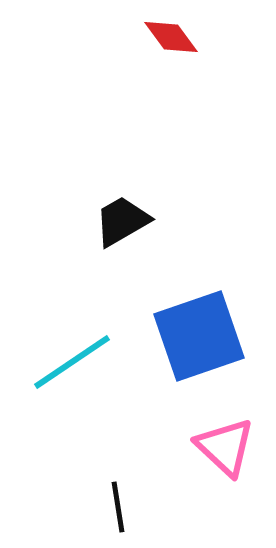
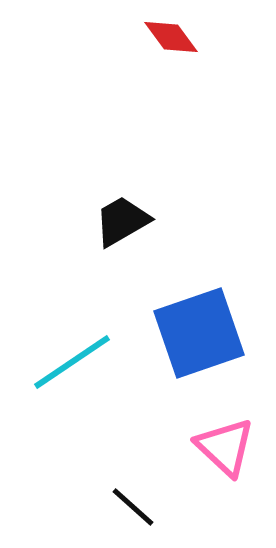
blue square: moved 3 px up
black line: moved 15 px right; rotated 39 degrees counterclockwise
